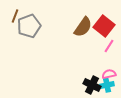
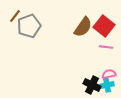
brown line: rotated 16 degrees clockwise
pink line: moved 3 px left, 1 px down; rotated 64 degrees clockwise
